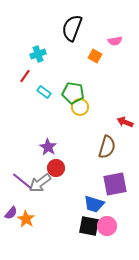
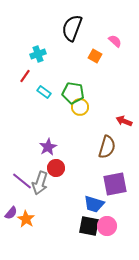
pink semicircle: rotated 128 degrees counterclockwise
red arrow: moved 1 px left, 1 px up
purple star: rotated 12 degrees clockwise
gray arrow: rotated 35 degrees counterclockwise
